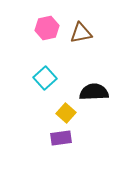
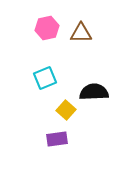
brown triangle: rotated 10 degrees clockwise
cyan square: rotated 20 degrees clockwise
yellow square: moved 3 px up
purple rectangle: moved 4 px left, 1 px down
